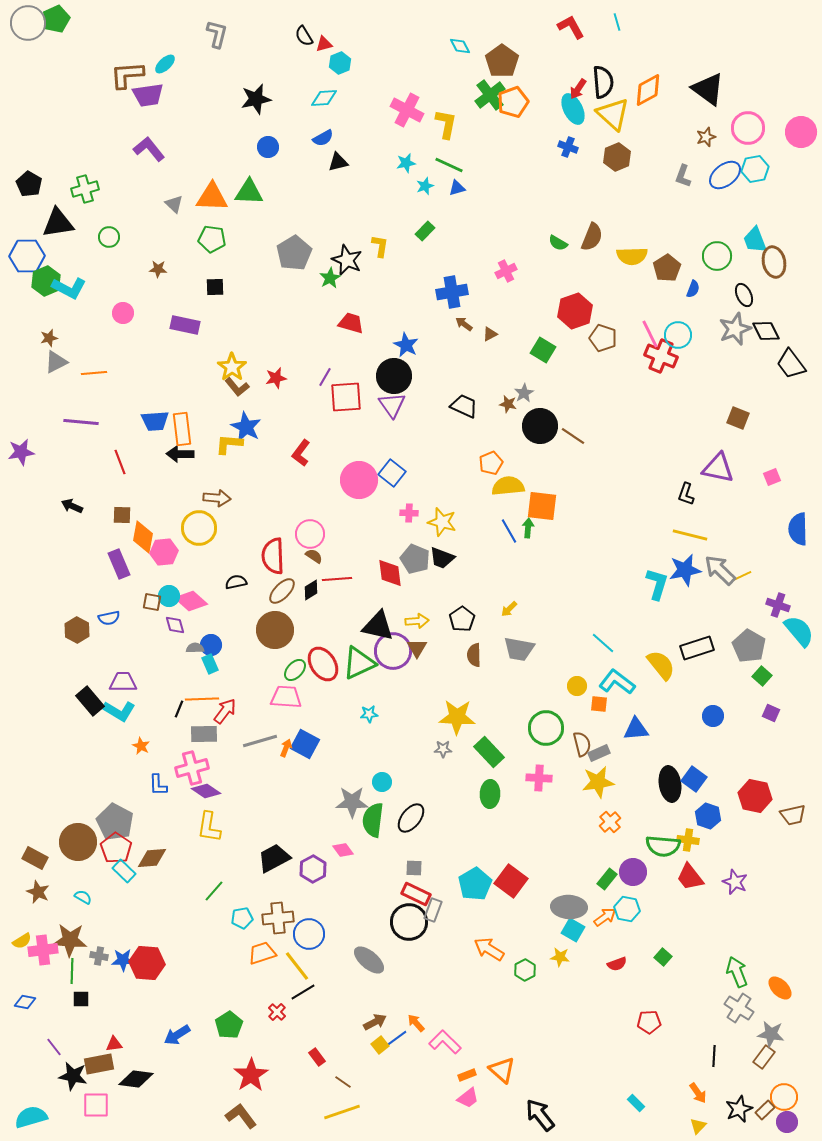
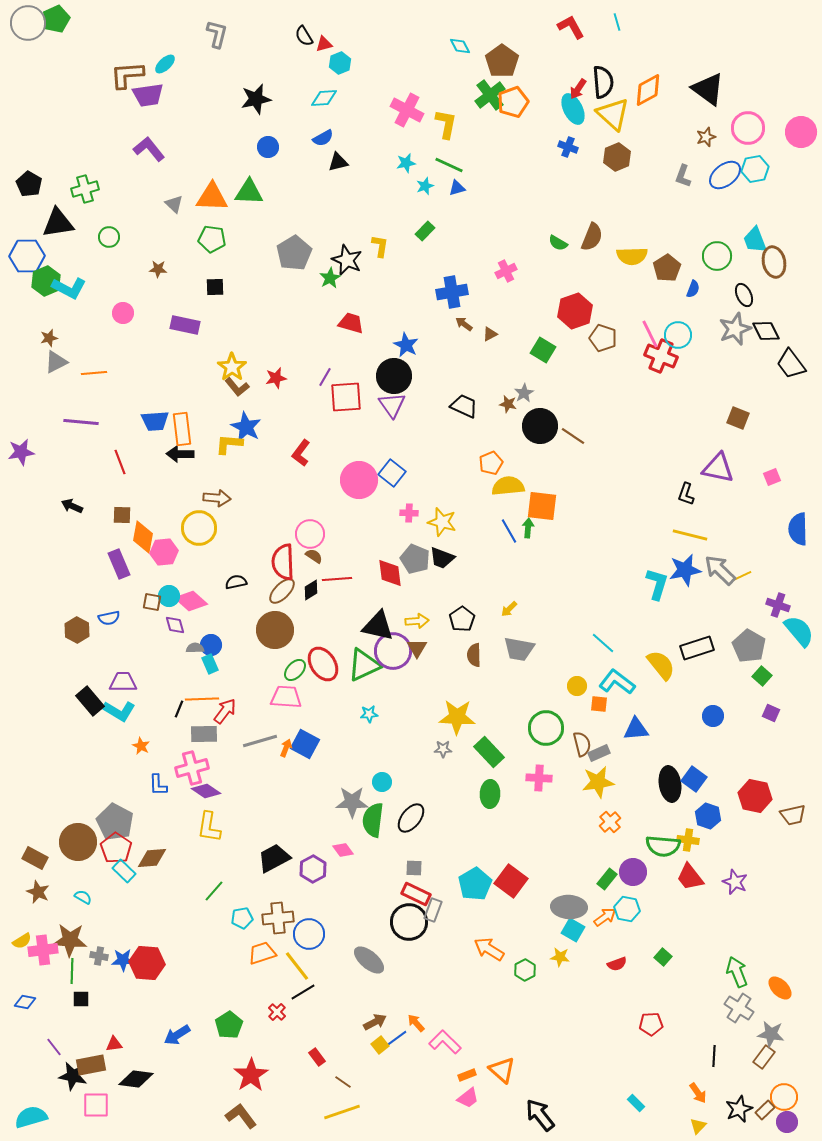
red semicircle at (273, 556): moved 10 px right, 6 px down
green triangle at (359, 663): moved 5 px right, 2 px down
red pentagon at (649, 1022): moved 2 px right, 2 px down
brown rectangle at (99, 1064): moved 8 px left, 1 px down
